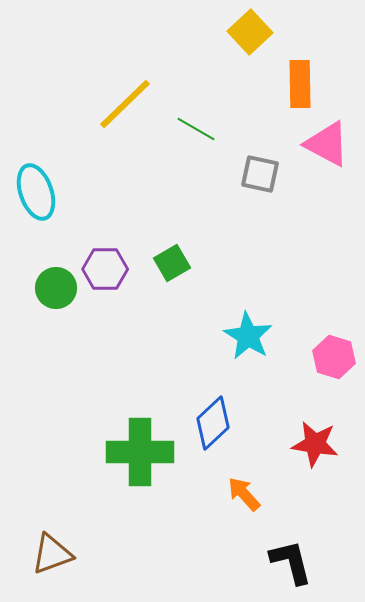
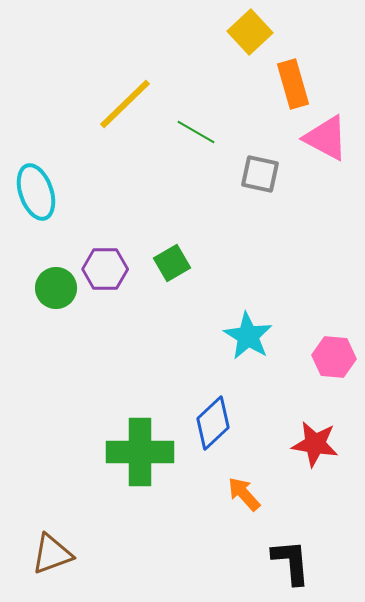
orange rectangle: moved 7 px left; rotated 15 degrees counterclockwise
green line: moved 3 px down
pink triangle: moved 1 px left, 6 px up
pink hexagon: rotated 12 degrees counterclockwise
black L-shape: rotated 9 degrees clockwise
